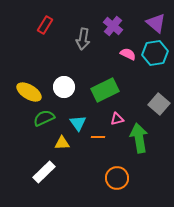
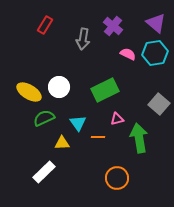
white circle: moved 5 px left
